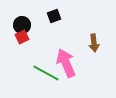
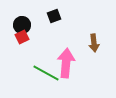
pink arrow: rotated 28 degrees clockwise
